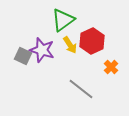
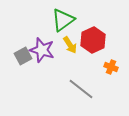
red hexagon: moved 1 px right, 1 px up
gray square: rotated 36 degrees clockwise
orange cross: rotated 24 degrees counterclockwise
